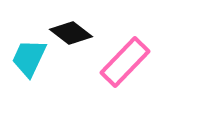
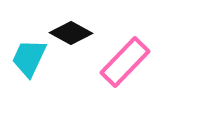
black diamond: rotated 9 degrees counterclockwise
